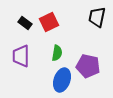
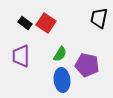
black trapezoid: moved 2 px right, 1 px down
red square: moved 3 px left, 1 px down; rotated 30 degrees counterclockwise
green semicircle: moved 3 px right, 1 px down; rotated 21 degrees clockwise
purple pentagon: moved 1 px left, 1 px up
blue ellipse: rotated 25 degrees counterclockwise
